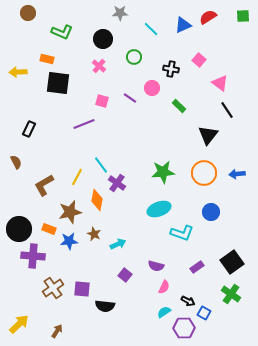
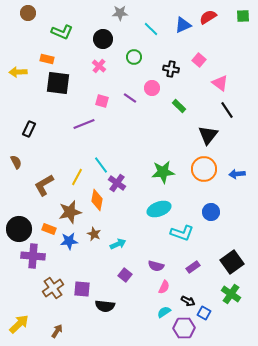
orange circle at (204, 173): moved 4 px up
purple rectangle at (197, 267): moved 4 px left
